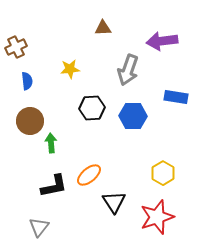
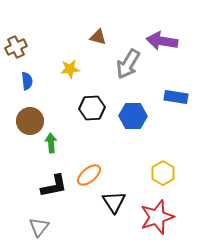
brown triangle: moved 5 px left, 9 px down; rotated 18 degrees clockwise
purple arrow: rotated 16 degrees clockwise
gray arrow: moved 6 px up; rotated 12 degrees clockwise
